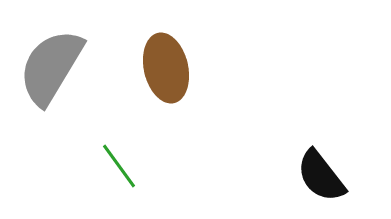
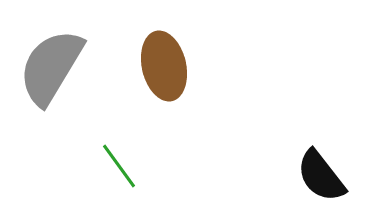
brown ellipse: moved 2 px left, 2 px up
